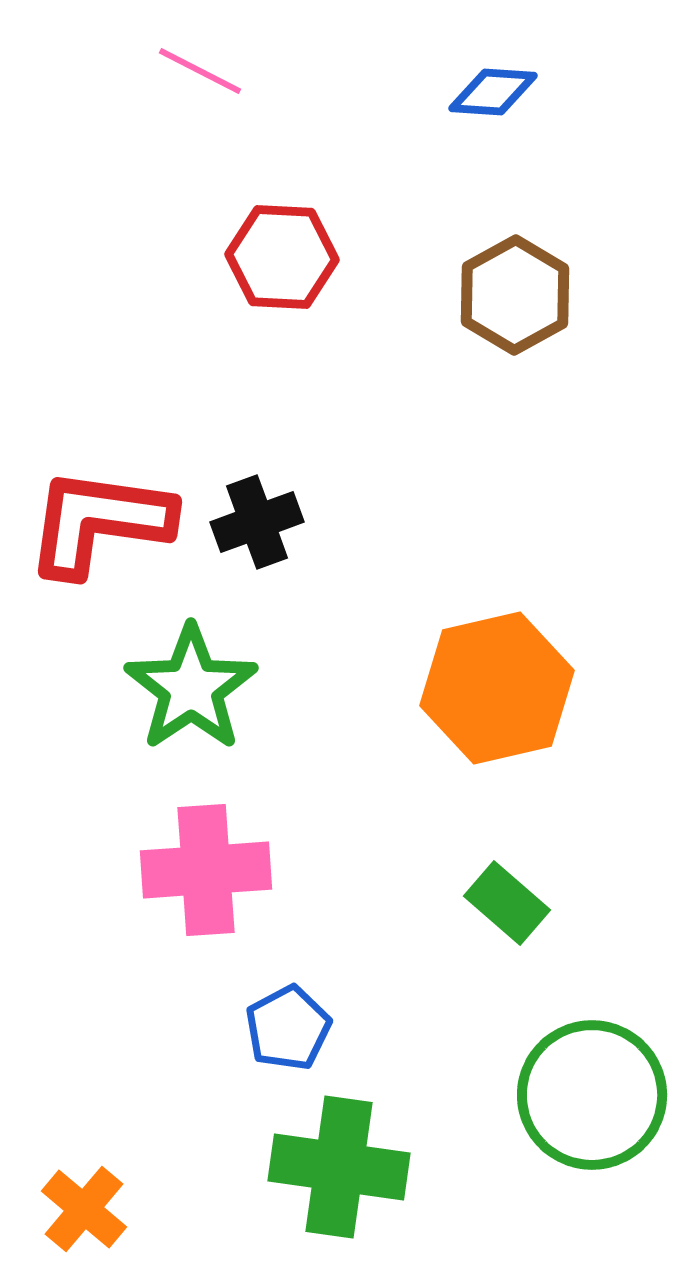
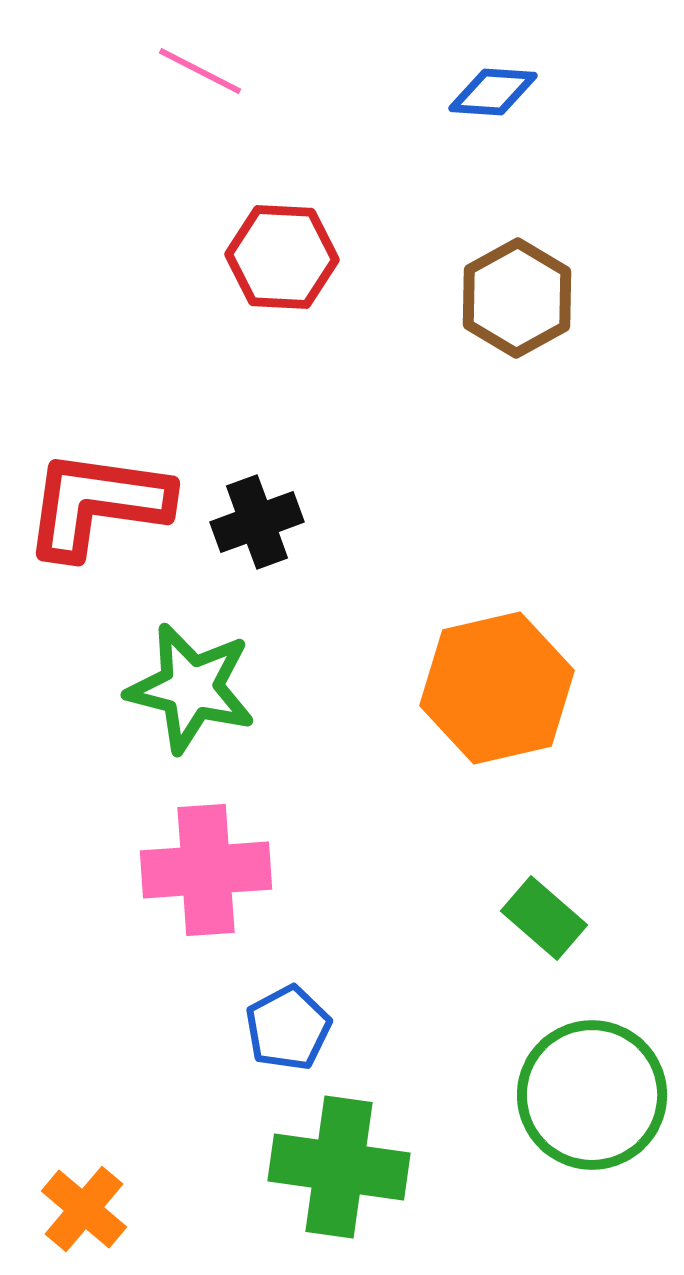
brown hexagon: moved 2 px right, 3 px down
red L-shape: moved 2 px left, 18 px up
green star: rotated 24 degrees counterclockwise
green rectangle: moved 37 px right, 15 px down
